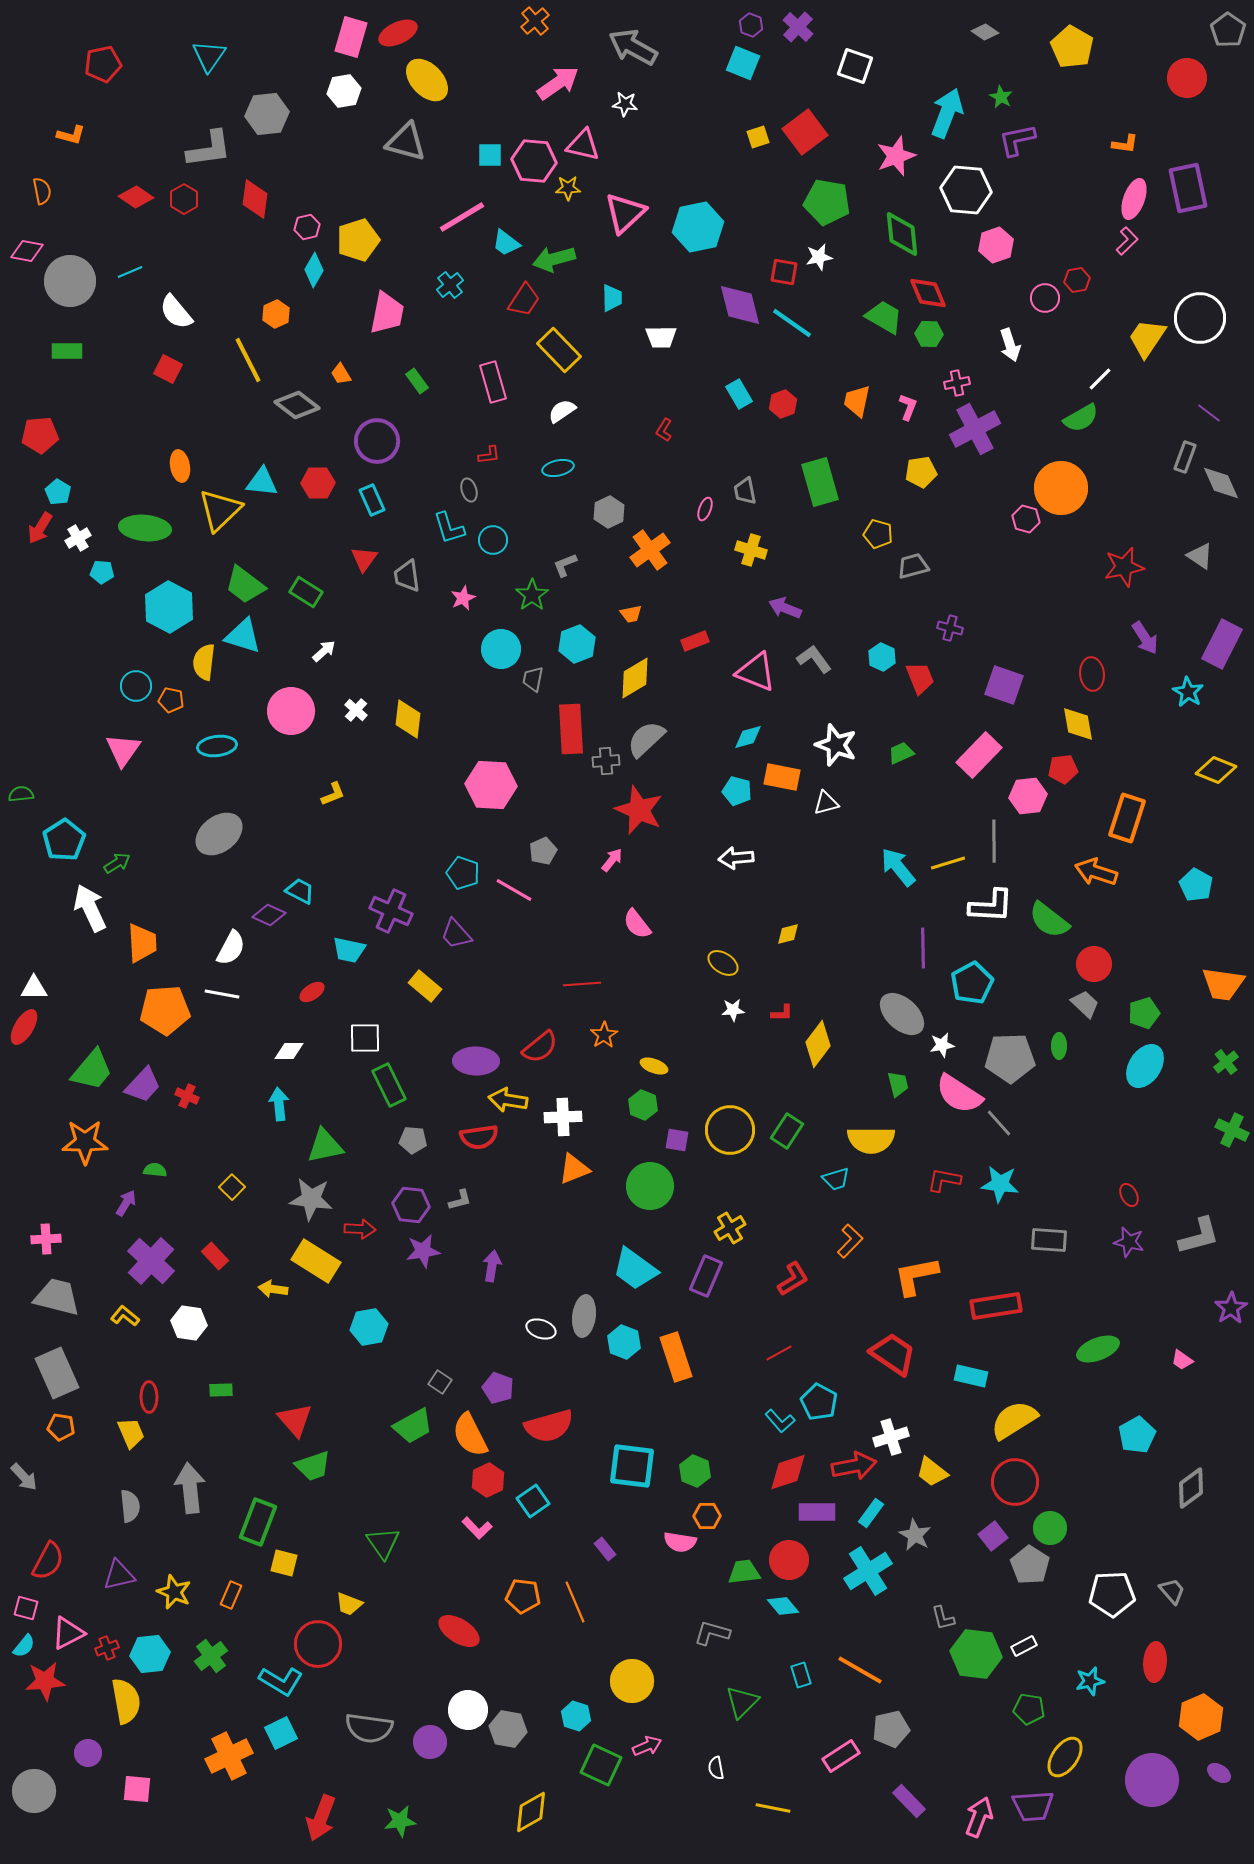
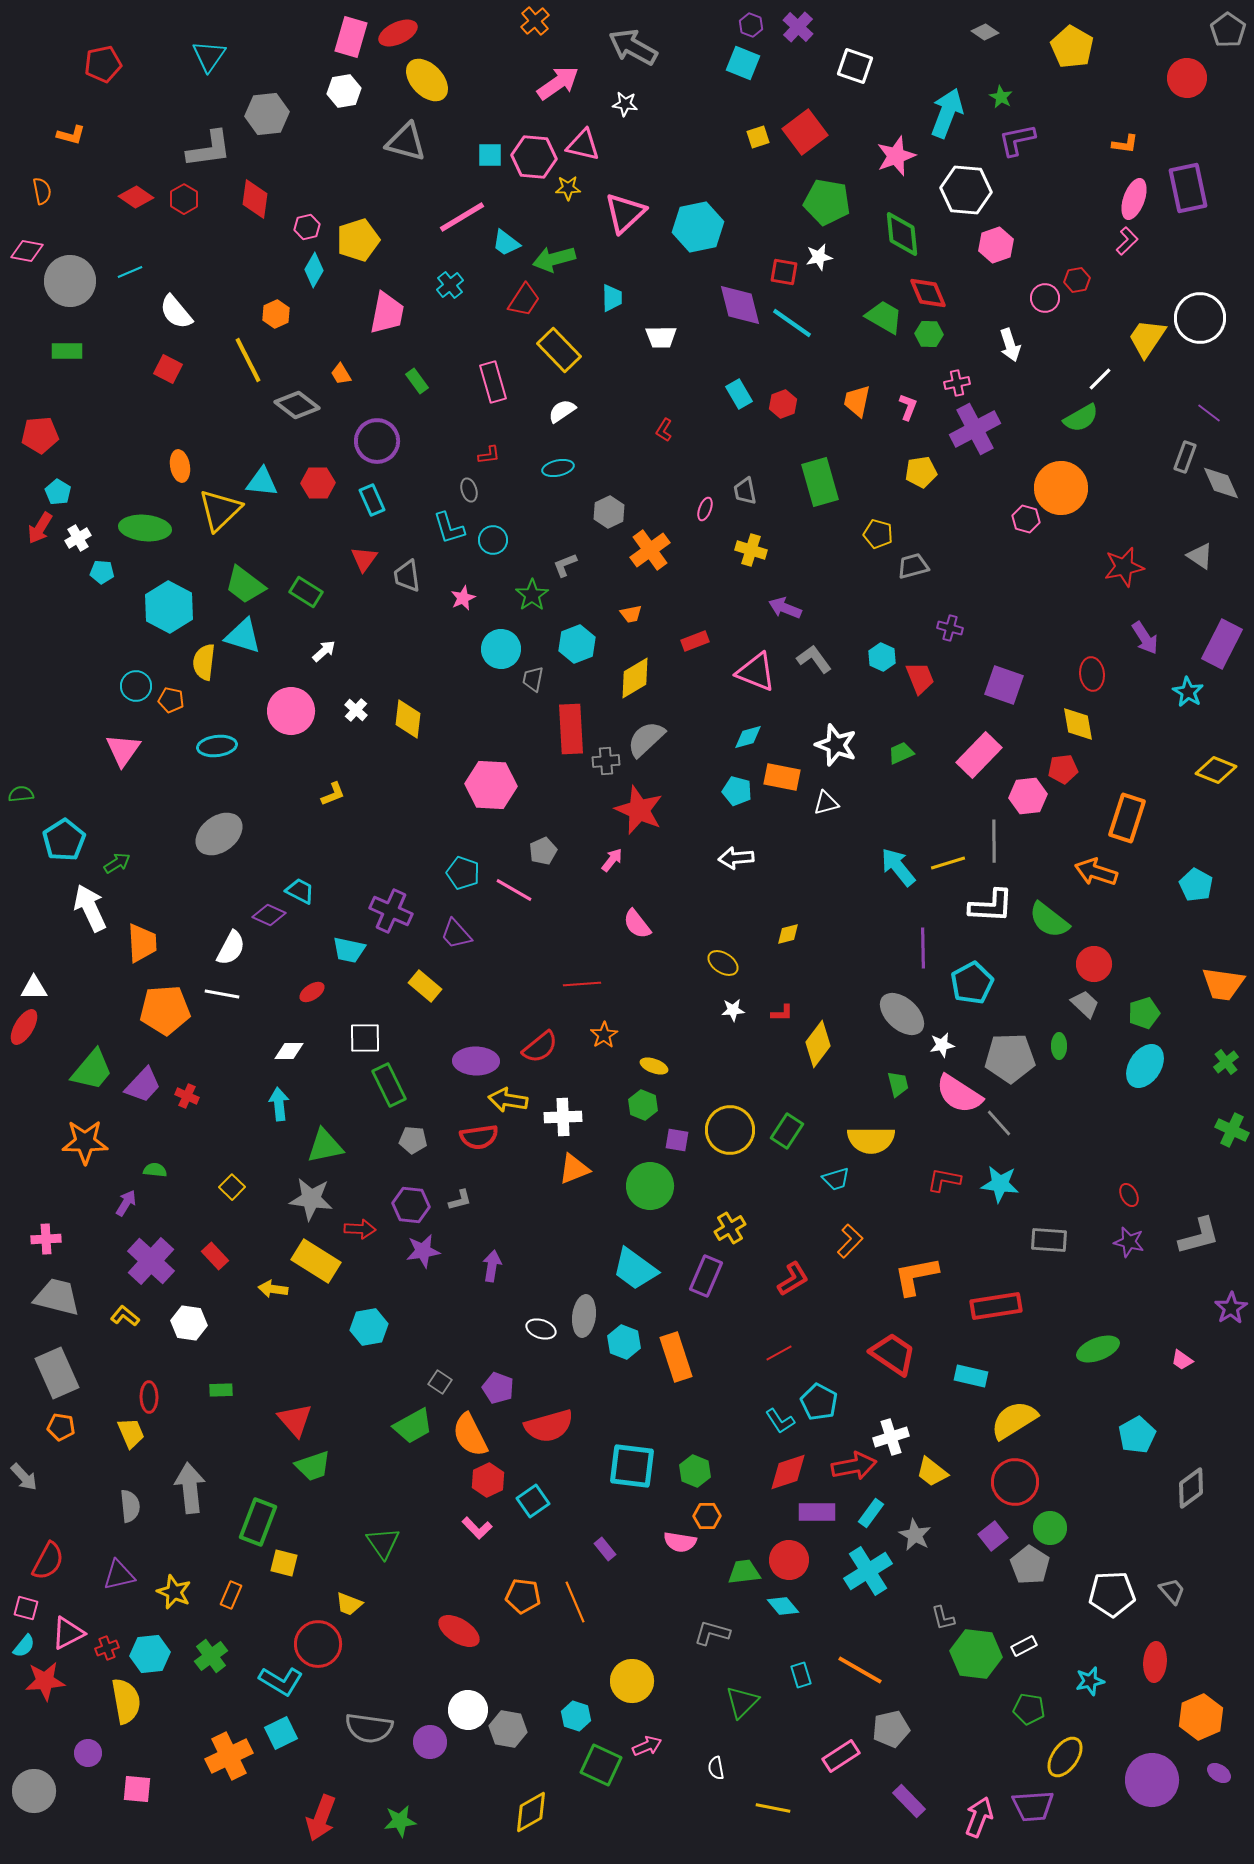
pink hexagon at (534, 161): moved 4 px up
cyan L-shape at (780, 1421): rotated 8 degrees clockwise
